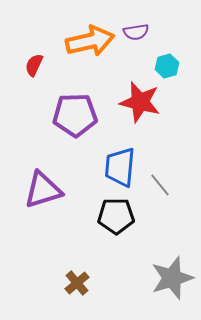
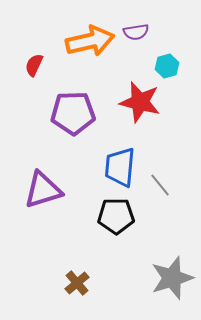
purple pentagon: moved 2 px left, 2 px up
